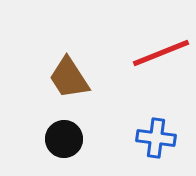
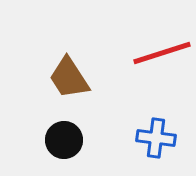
red line: moved 1 px right; rotated 4 degrees clockwise
black circle: moved 1 px down
